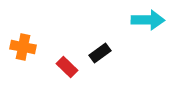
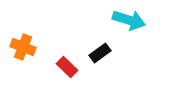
cyan arrow: moved 19 px left; rotated 16 degrees clockwise
orange cross: rotated 10 degrees clockwise
